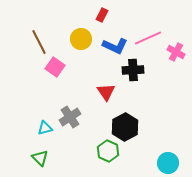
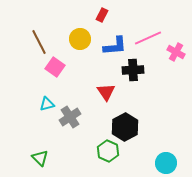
yellow circle: moved 1 px left
blue L-shape: rotated 30 degrees counterclockwise
cyan triangle: moved 2 px right, 24 px up
cyan circle: moved 2 px left
